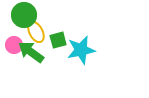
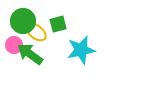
green circle: moved 1 px left, 6 px down
yellow ellipse: rotated 25 degrees counterclockwise
green square: moved 16 px up
green arrow: moved 1 px left, 2 px down
